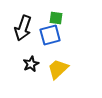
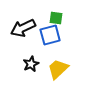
black arrow: rotated 45 degrees clockwise
